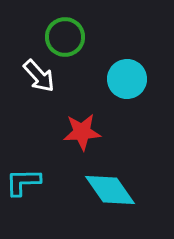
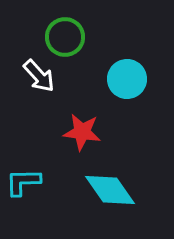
red star: rotated 12 degrees clockwise
